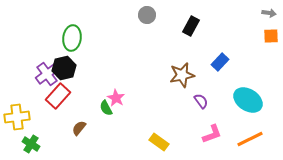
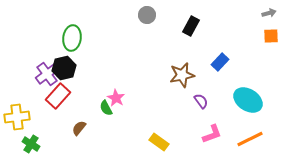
gray arrow: rotated 24 degrees counterclockwise
